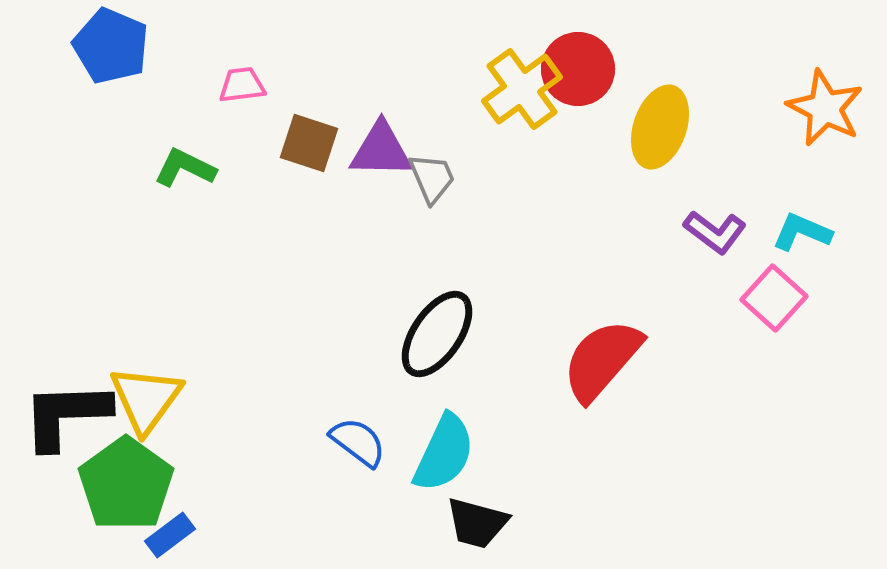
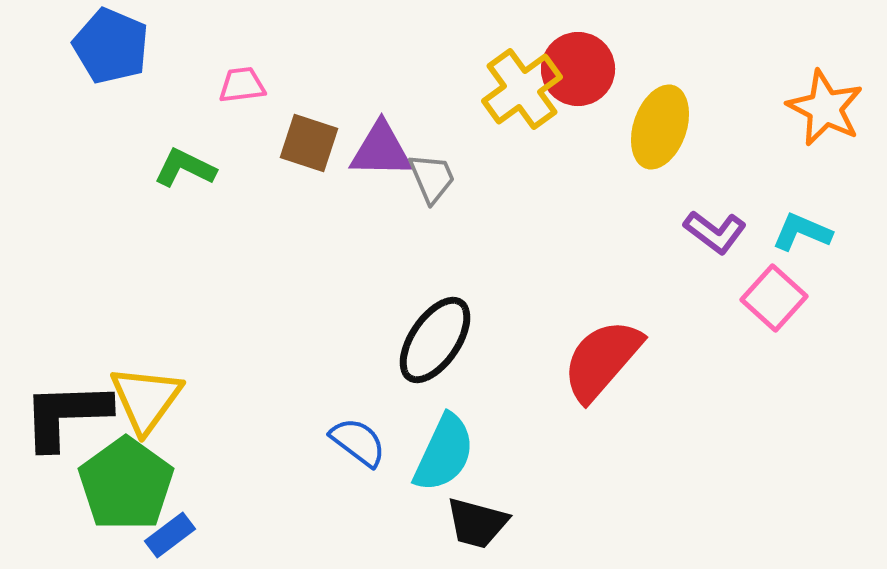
black ellipse: moved 2 px left, 6 px down
